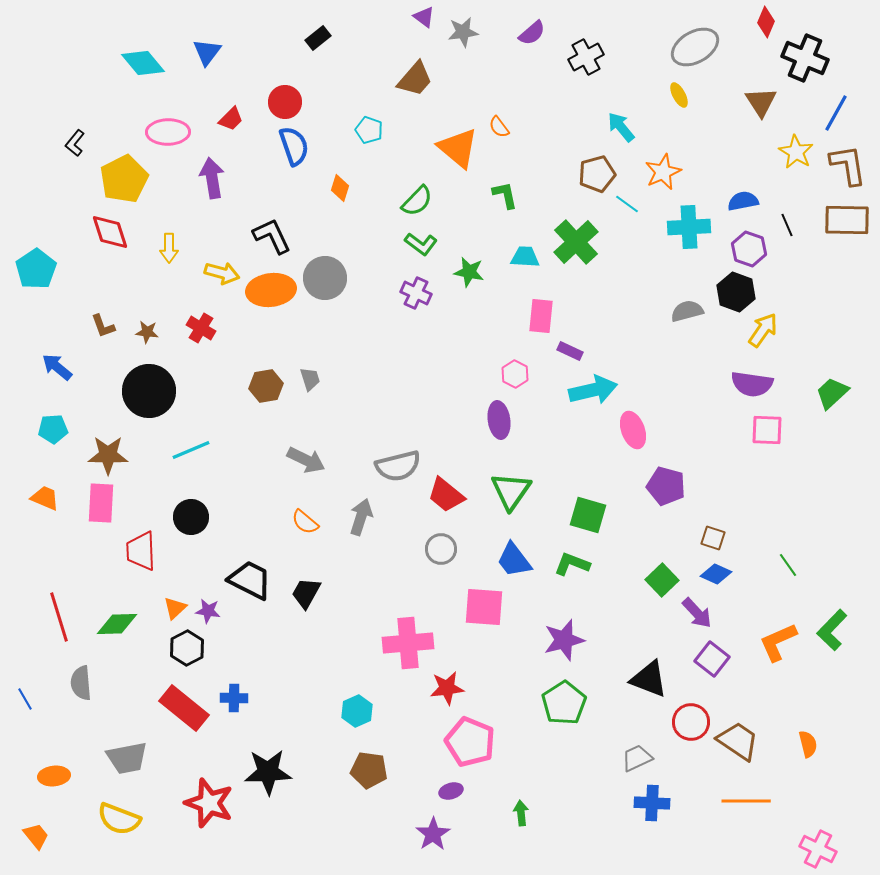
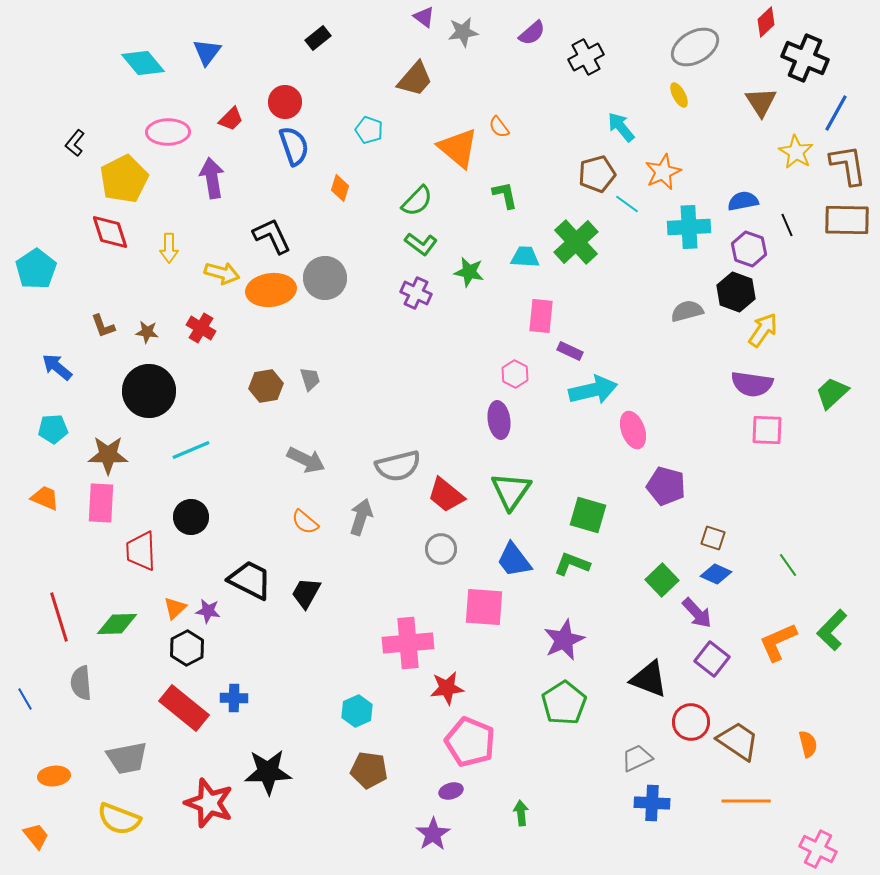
red diamond at (766, 22): rotated 24 degrees clockwise
purple star at (564, 640): rotated 9 degrees counterclockwise
